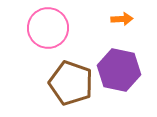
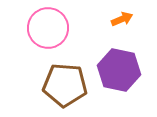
orange arrow: rotated 20 degrees counterclockwise
brown pentagon: moved 6 px left, 2 px down; rotated 15 degrees counterclockwise
